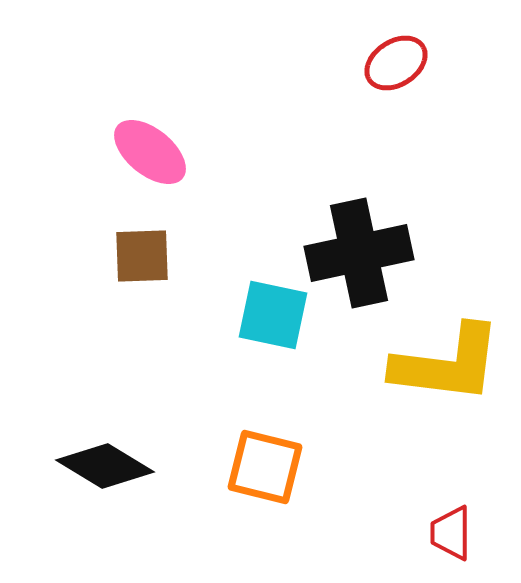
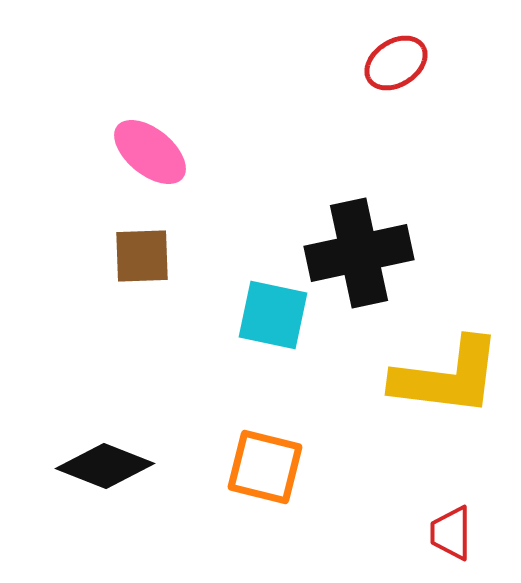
yellow L-shape: moved 13 px down
black diamond: rotated 10 degrees counterclockwise
